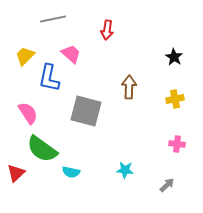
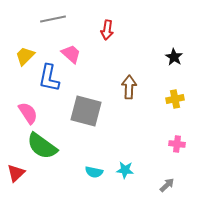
green semicircle: moved 3 px up
cyan semicircle: moved 23 px right
